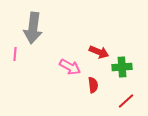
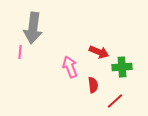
pink line: moved 5 px right, 2 px up
pink arrow: rotated 140 degrees counterclockwise
red line: moved 11 px left
